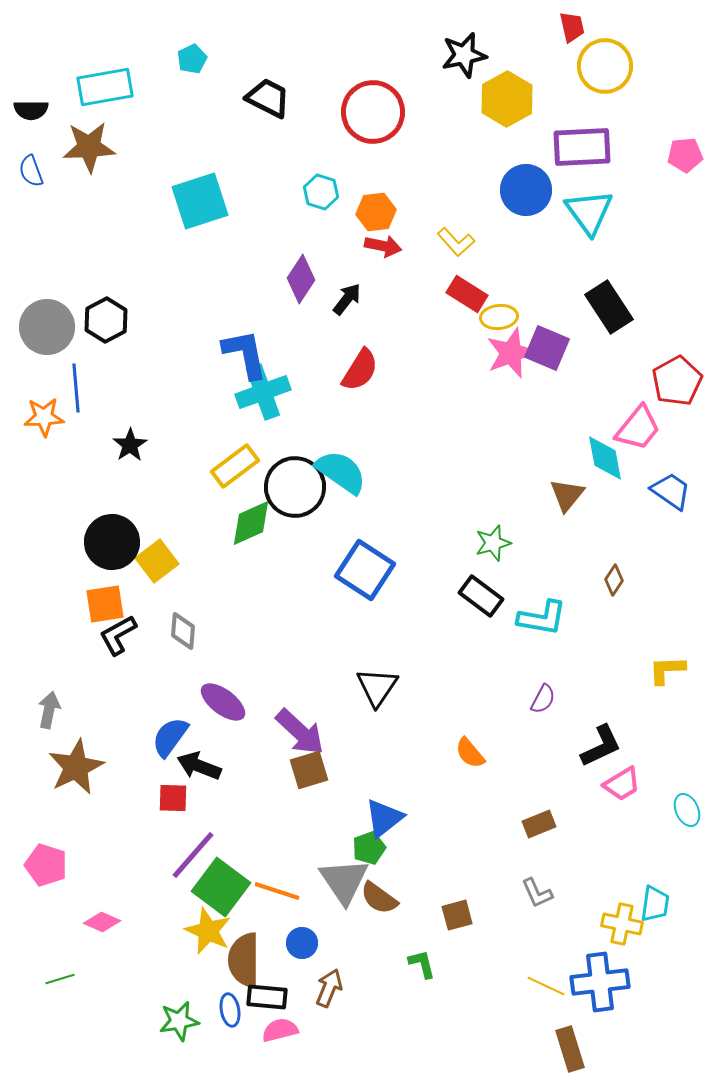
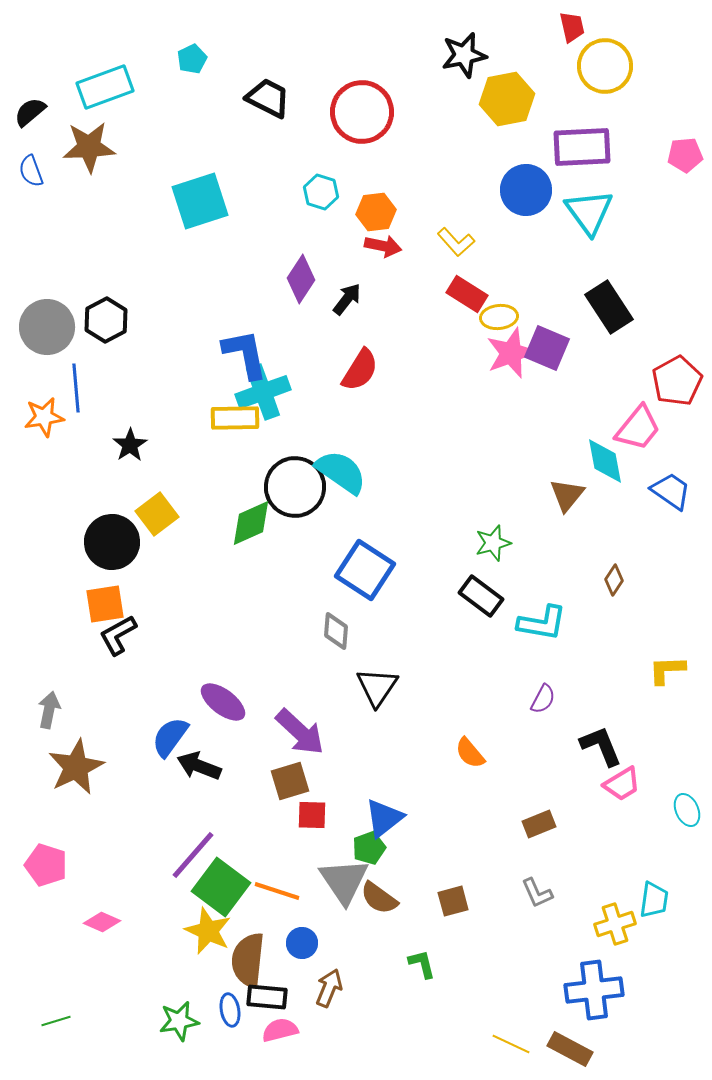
cyan rectangle at (105, 87): rotated 10 degrees counterclockwise
yellow hexagon at (507, 99): rotated 18 degrees clockwise
black semicircle at (31, 110): moved 1 px left, 2 px down; rotated 140 degrees clockwise
red circle at (373, 112): moved 11 px left
orange star at (44, 417): rotated 6 degrees counterclockwise
cyan diamond at (605, 458): moved 3 px down
yellow rectangle at (235, 466): moved 48 px up; rotated 36 degrees clockwise
yellow square at (157, 561): moved 47 px up
cyan L-shape at (542, 618): moved 5 px down
gray diamond at (183, 631): moved 153 px right
black L-shape at (601, 746): rotated 87 degrees counterclockwise
brown square at (309, 770): moved 19 px left, 11 px down
red square at (173, 798): moved 139 px right, 17 px down
cyan trapezoid at (655, 904): moved 1 px left, 4 px up
brown square at (457, 915): moved 4 px left, 14 px up
yellow cross at (622, 924): moved 7 px left; rotated 30 degrees counterclockwise
brown semicircle at (244, 960): moved 4 px right; rotated 6 degrees clockwise
green line at (60, 979): moved 4 px left, 42 px down
blue cross at (600, 982): moved 6 px left, 8 px down
yellow line at (546, 986): moved 35 px left, 58 px down
brown rectangle at (570, 1049): rotated 45 degrees counterclockwise
